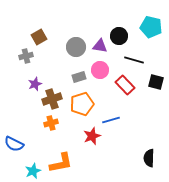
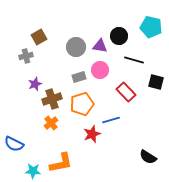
red rectangle: moved 1 px right, 7 px down
orange cross: rotated 24 degrees counterclockwise
red star: moved 2 px up
black semicircle: moved 1 px left, 1 px up; rotated 60 degrees counterclockwise
cyan star: rotated 28 degrees clockwise
